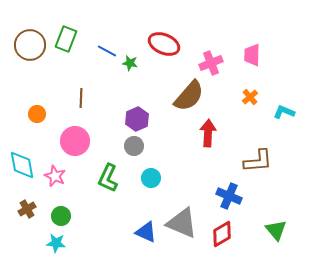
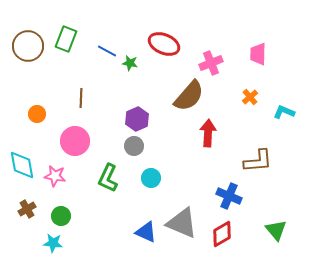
brown circle: moved 2 px left, 1 px down
pink trapezoid: moved 6 px right, 1 px up
pink star: rotated 15 degrees counterclockwise
cyan star: moved 3 px left
